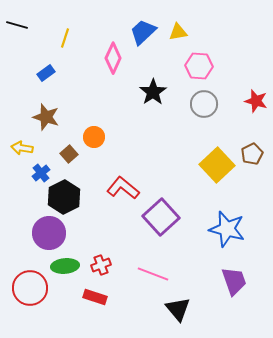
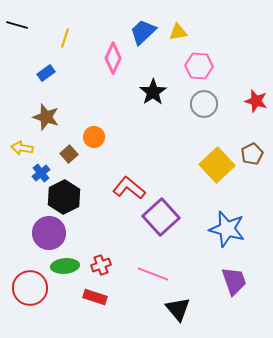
red L-shape: moved 6 px right
